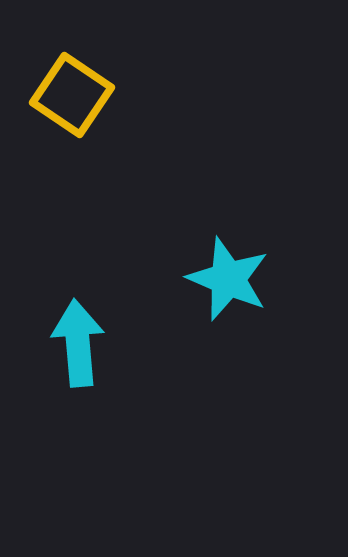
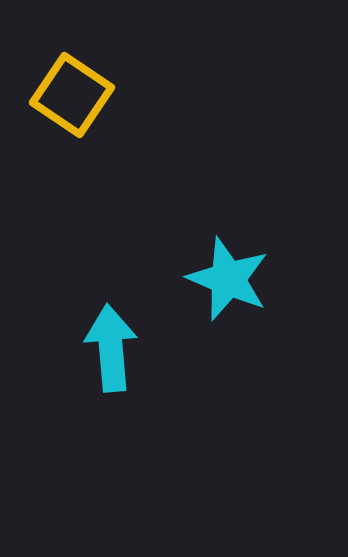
cyan arrow: moved 33 px right, 5 px down
